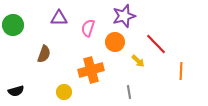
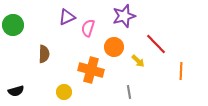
purple triangle: moved 8 px right, 1 px up; rotated 24 degrees counterclockwise
orange circle: moved 1 px left, 5 px down
brown semicircle: rotated 18 degrees counterclockwise
orange cross: rotated 30 degrees clockwise
